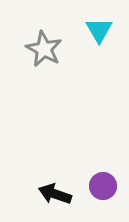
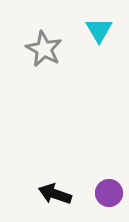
purple circle: moved 6 px right, 7 px down
